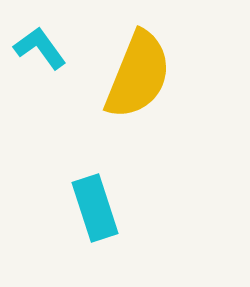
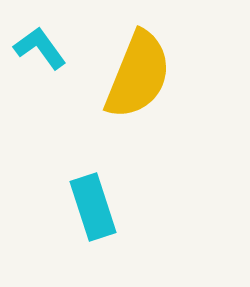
cyan rectangle: moved 2 px left, 1 px up
